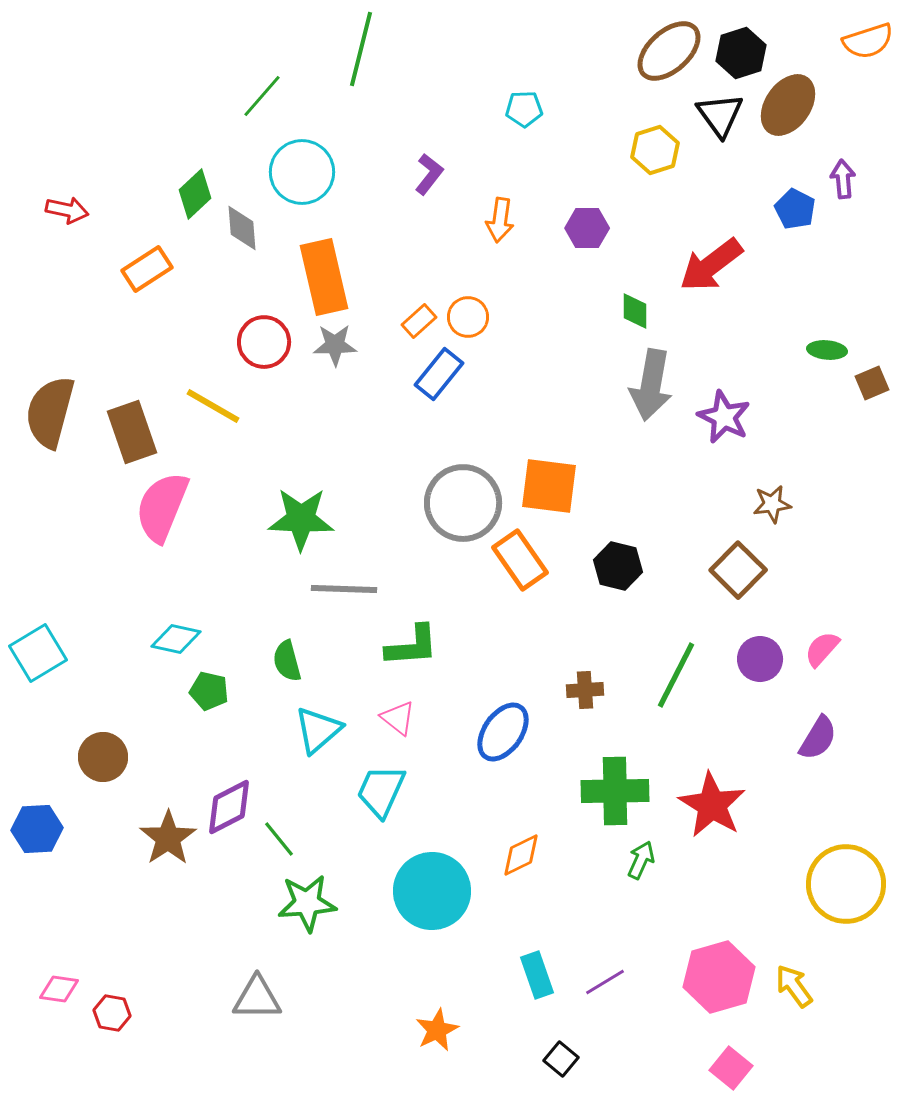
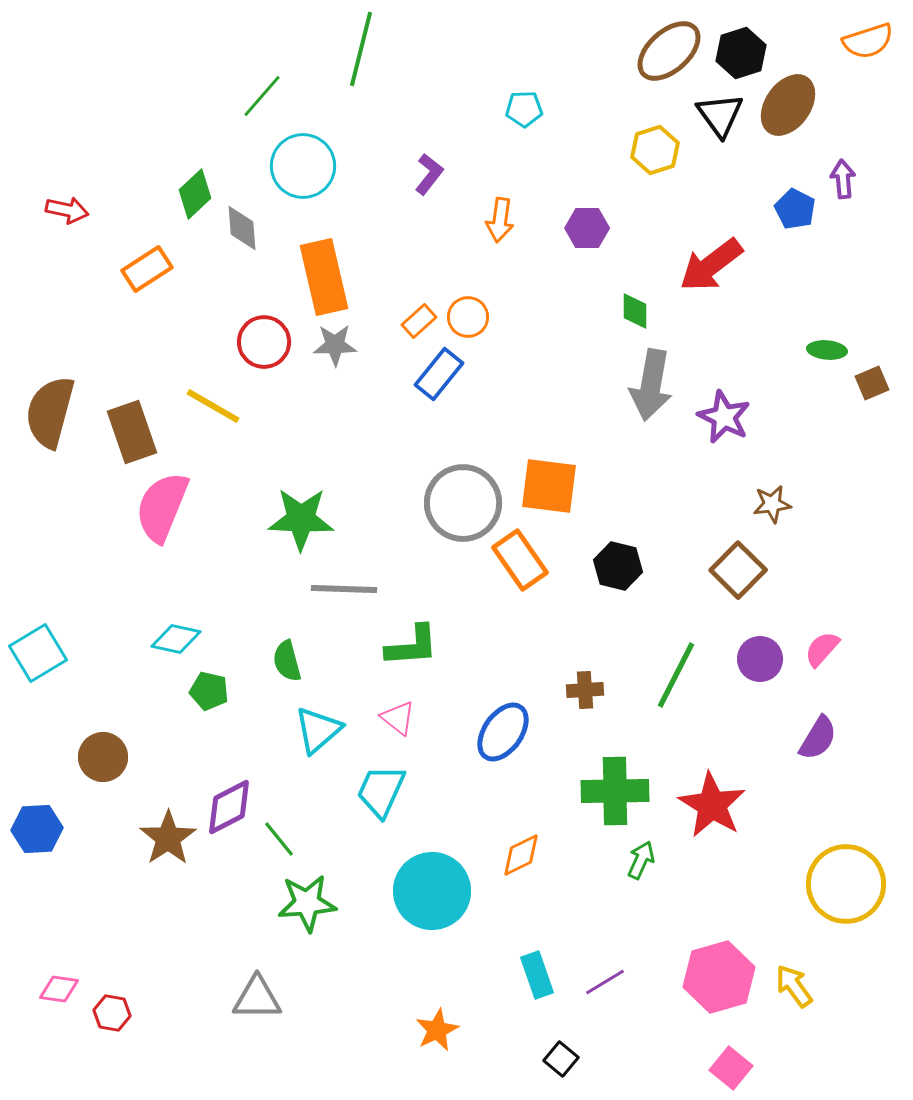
cyan circle at (302, 172): moved 1 px right, 6 px up
